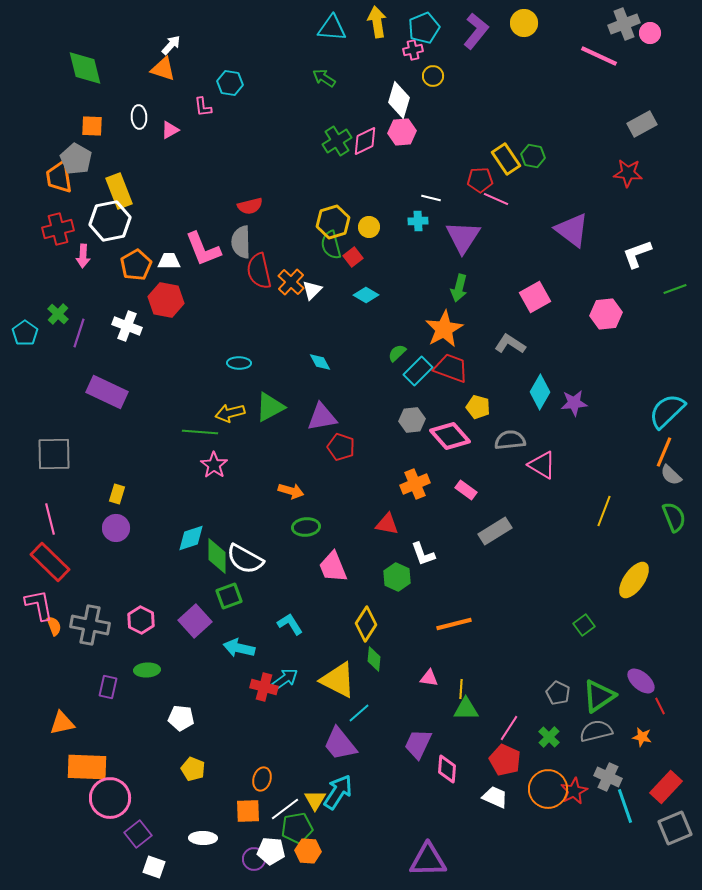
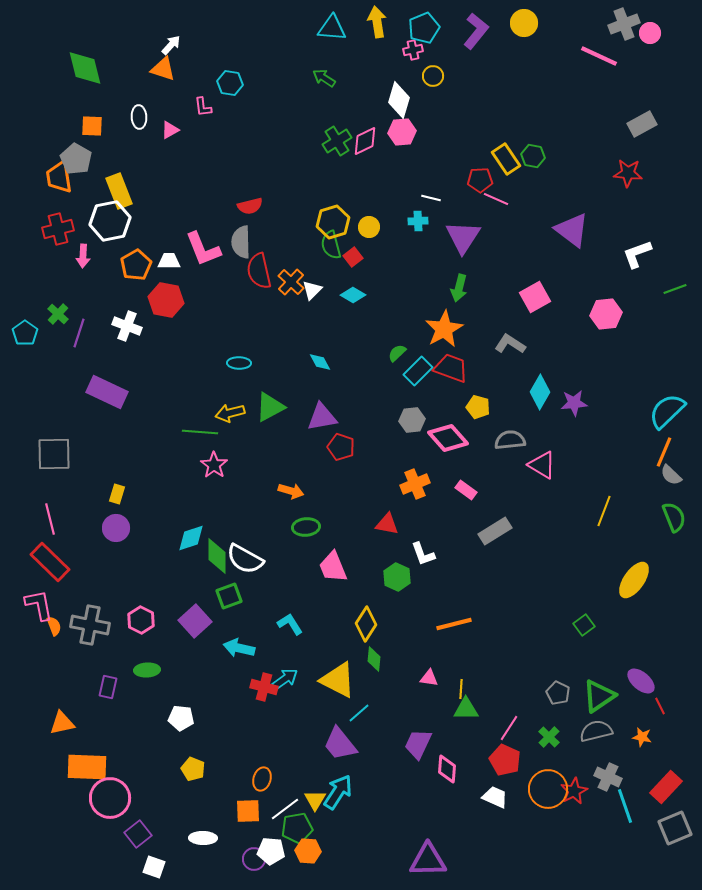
cyan diamond at (366, 295): moved 13 px left
pink diamond at (450, 436): moved 2 px left, 2 px down
